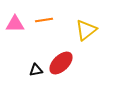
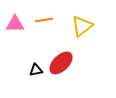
yellow triangle: moved 4 px left, 4 px up
